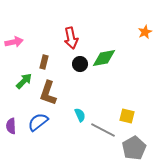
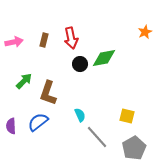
brown rectangle: moved 22 px up
gray line: moved 6 px left, 7 px down; rotated 20 degrees clockwise
